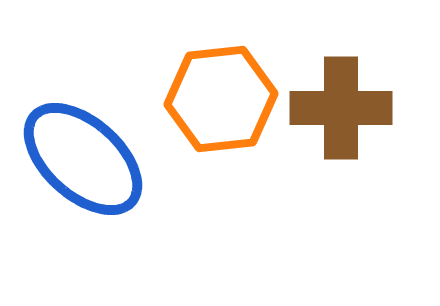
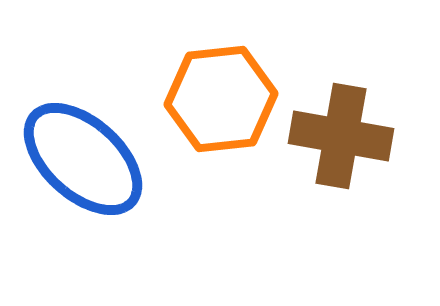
brown cross: moved 28 px down; rotated 10 degrees clockwise
